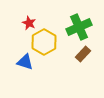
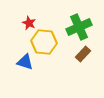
yellow hexagon: rotated 25 degrees counterclockwise
